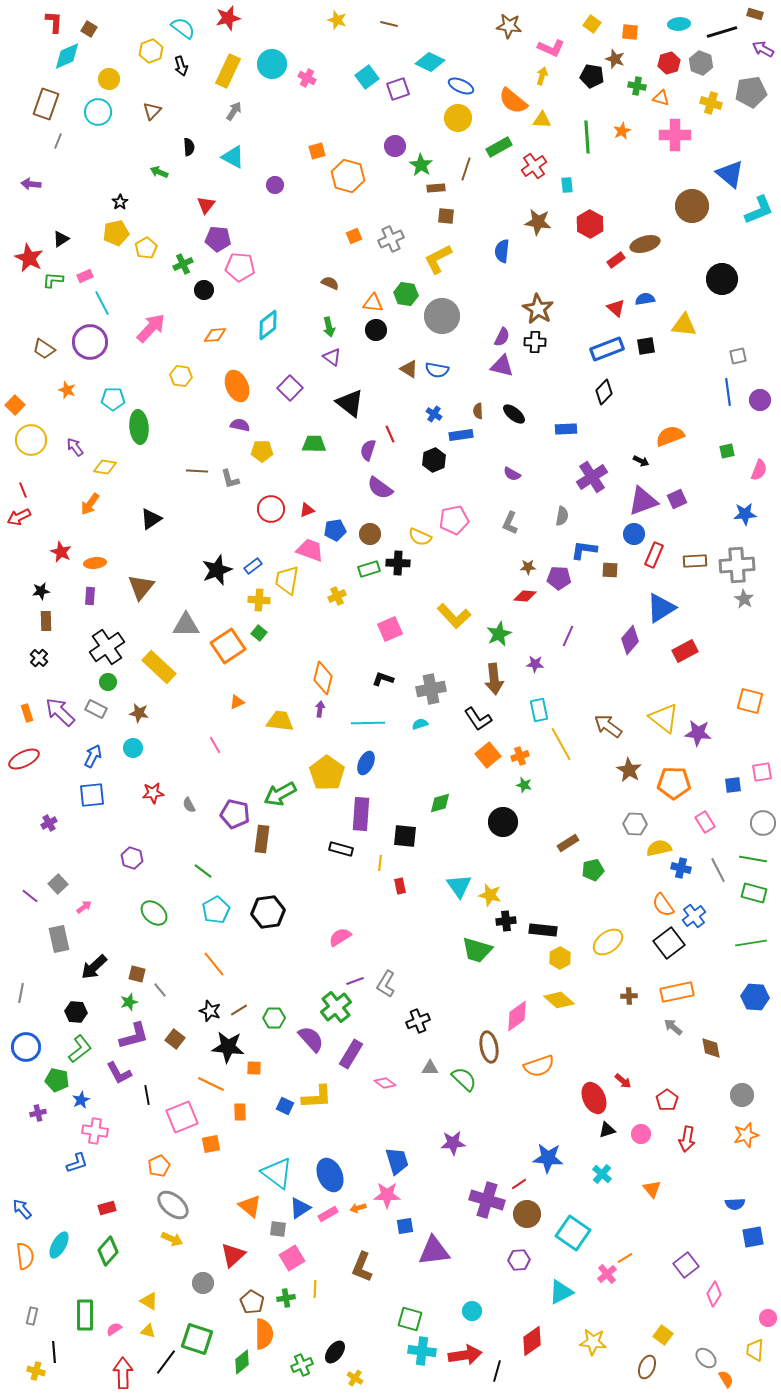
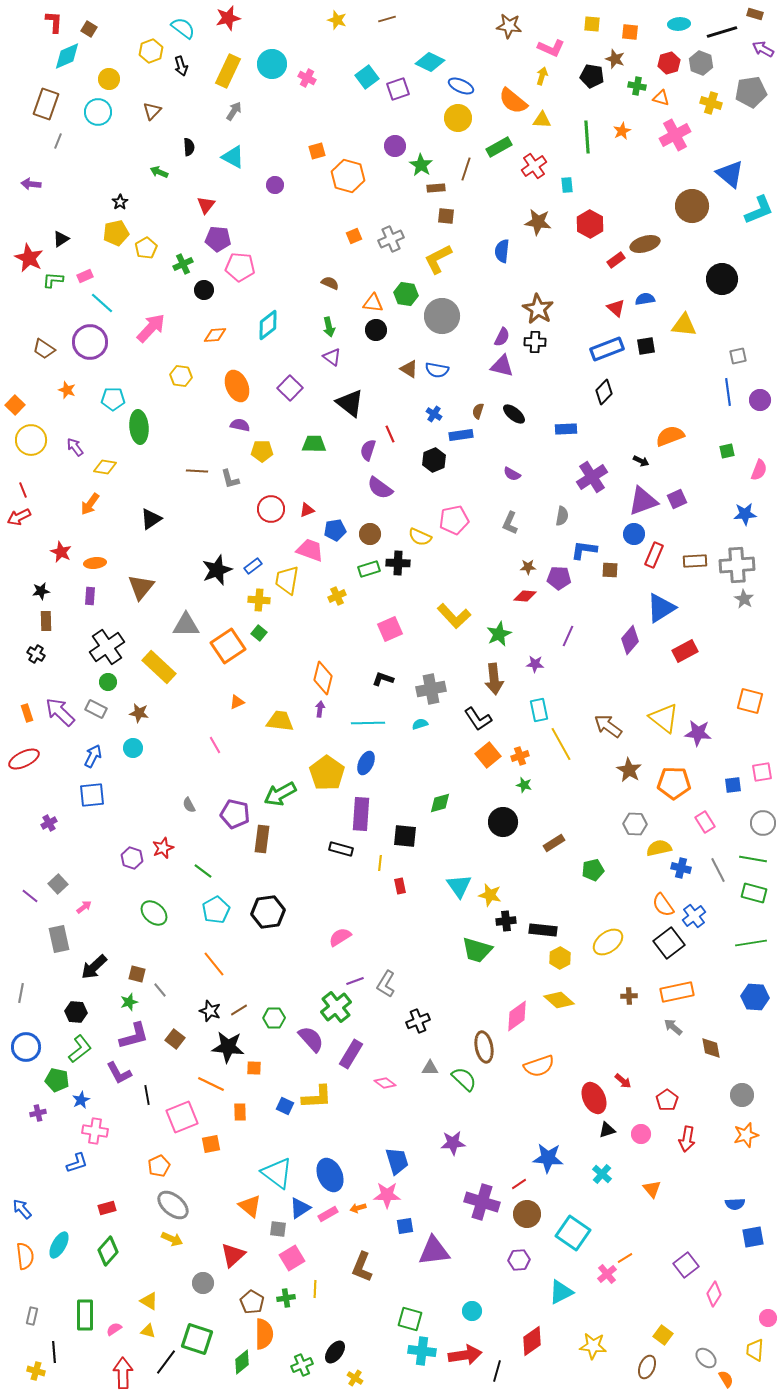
brown line at (389, 24): moved 2 px left, 5 px up; rotated 30 degrees counterclockwise
yellow square at (592, 24): rotated 30 degrees counterclockwise
pink cross at (675, 135): rotated 28 degrees counterclockwise
cyan line at (102, 303): rotated 20 degrees counterclockwise
brown semicircle at (478, 411): rotated 21 degrees clockwise
black cross at (39, 658): moved 3 px left, 4 px up; rotated 12 degrees counterclockwise
red star at (153, 793): moved 10 px right, 55 px down; rotated 15 degrees counterclockwise
brown rectangle at (568, 843): moved 14 px left
brown ellipse at (489, 1047): moved 5 px left
purple cross at (487, 1200): moved 5 px left, 2 px down
yellow star at (593, 1342): moved 4 px down
